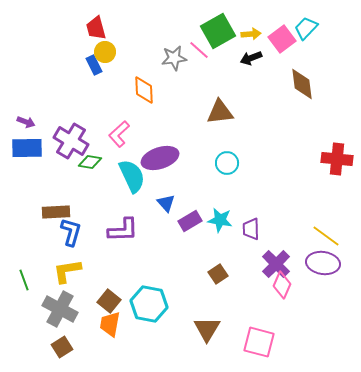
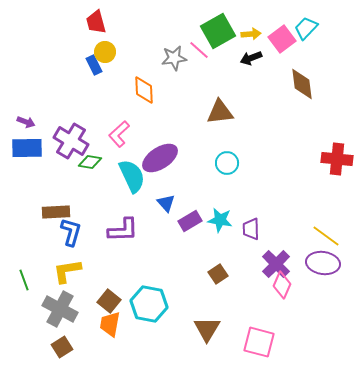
red trapezoid at (96, 28): moved 6 px up
purple ellipse at (160, 158): rotated 15 degrees counterclockwise
